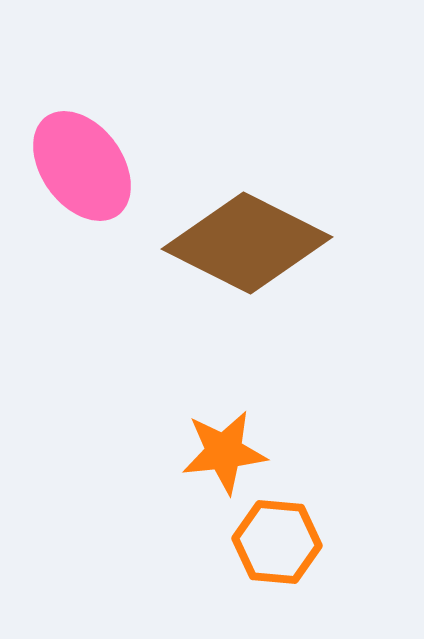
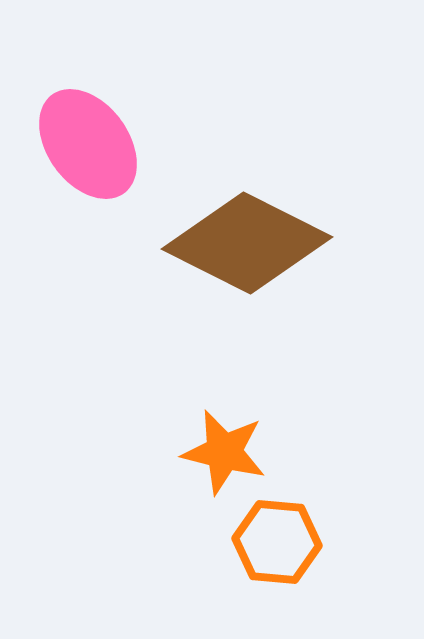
pink ellipse: moved 6 px right, 22 px up
orange star: rotated 20 degrees clockwise
